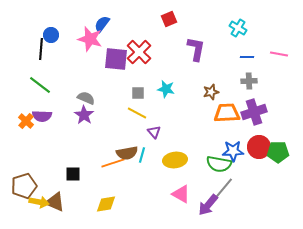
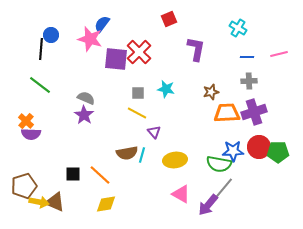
pink line: rotated 24 degrees counterclockwise
purple semicircle: moved 11 px left, 18 px down
orange line: moved 13 px left, 12 px down; rotated 60 degrees clockwise
